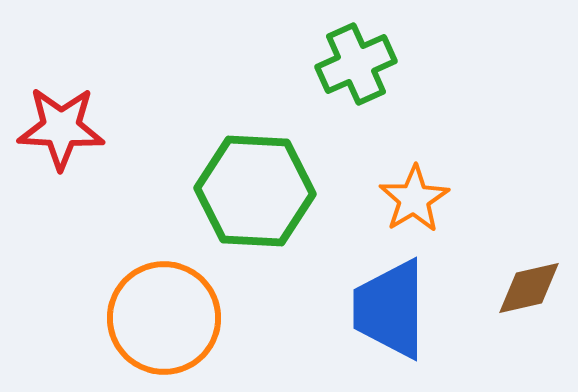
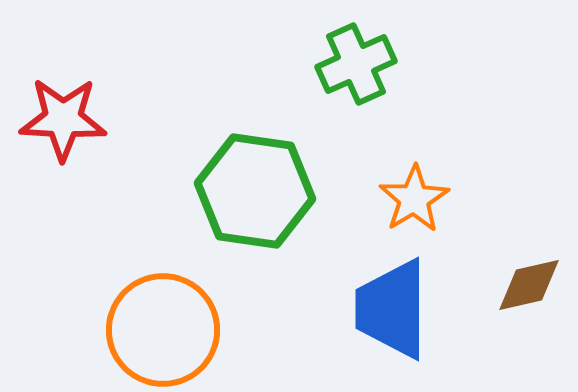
red star: moved 2 px right, 9 px up
green hexagon: rotated 5 degrees clockwise
brown diamond: moved 3 px up
blue trapezoid: moved 2 px right
orange circle: moved 1 px left, 12 px down
